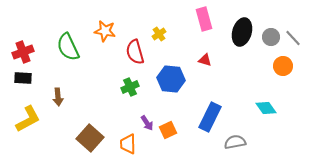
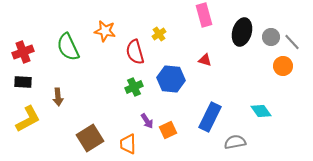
pink rectangle: moved 4 px up
gray line: moved 1 px left, 4 px down
black rectangle: moved 4 px down
green cross: moved 4 px right
cyan diamond: moved 5 px left, 3 px down
purple arrow: moved 2 px up
brown square: rotated 16 degrees clockwise
